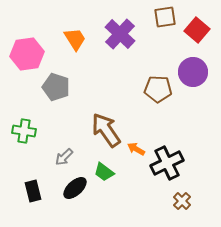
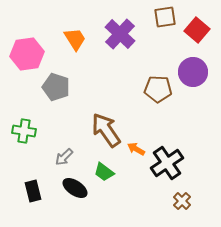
black cross: rotated 8 degrees counterclockwise
black ellipse: rotated 75 degrees clockwise
